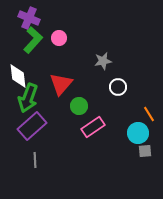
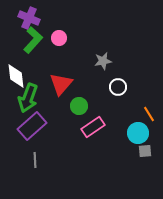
white diamond: moved 2 px left
